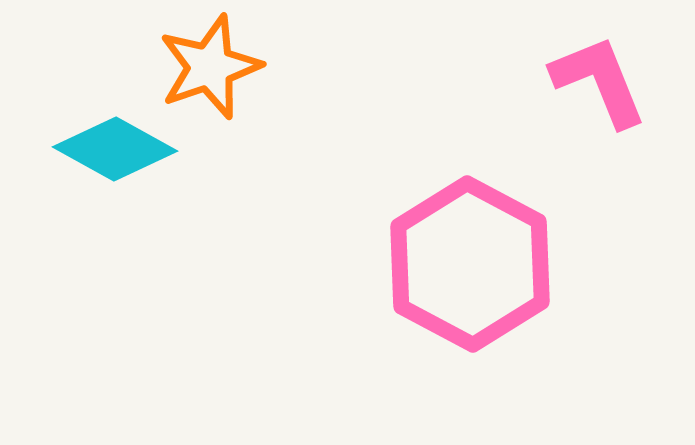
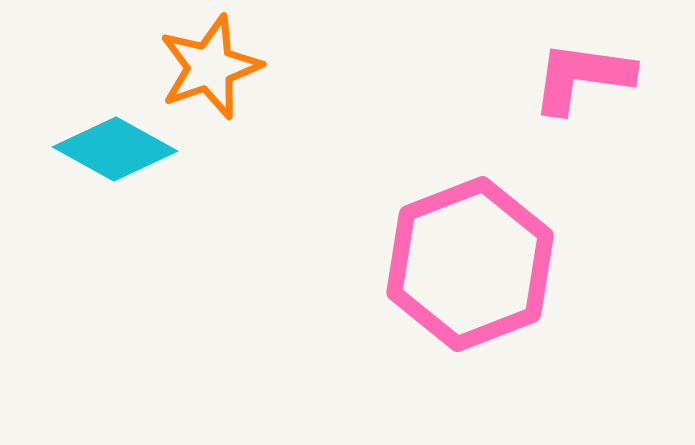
pink L-shape: moved 17 px left, 4 px up; rotated 60 degrees counterclockwise
pink hexagon: rotated 11 degrees clockwise
